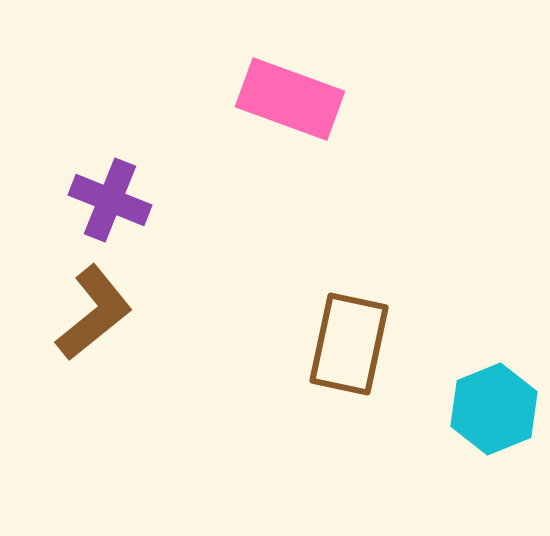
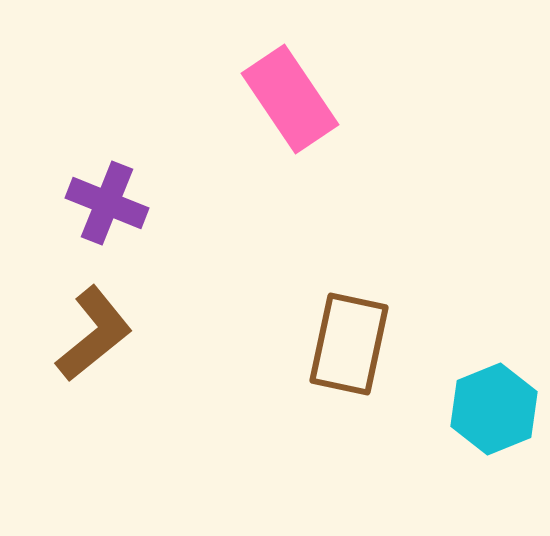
pink rectangle: rotated 36 degrees clockwise
purple cross: moved 3 px left, 3 px down
brown L-shape: moved 21 px down
